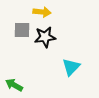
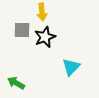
yellow arrow: rotated 78 degrees clockwise
black star: rotated 15 degrees counterclockwise
green arrow: moved 2 px right, 2 px up
